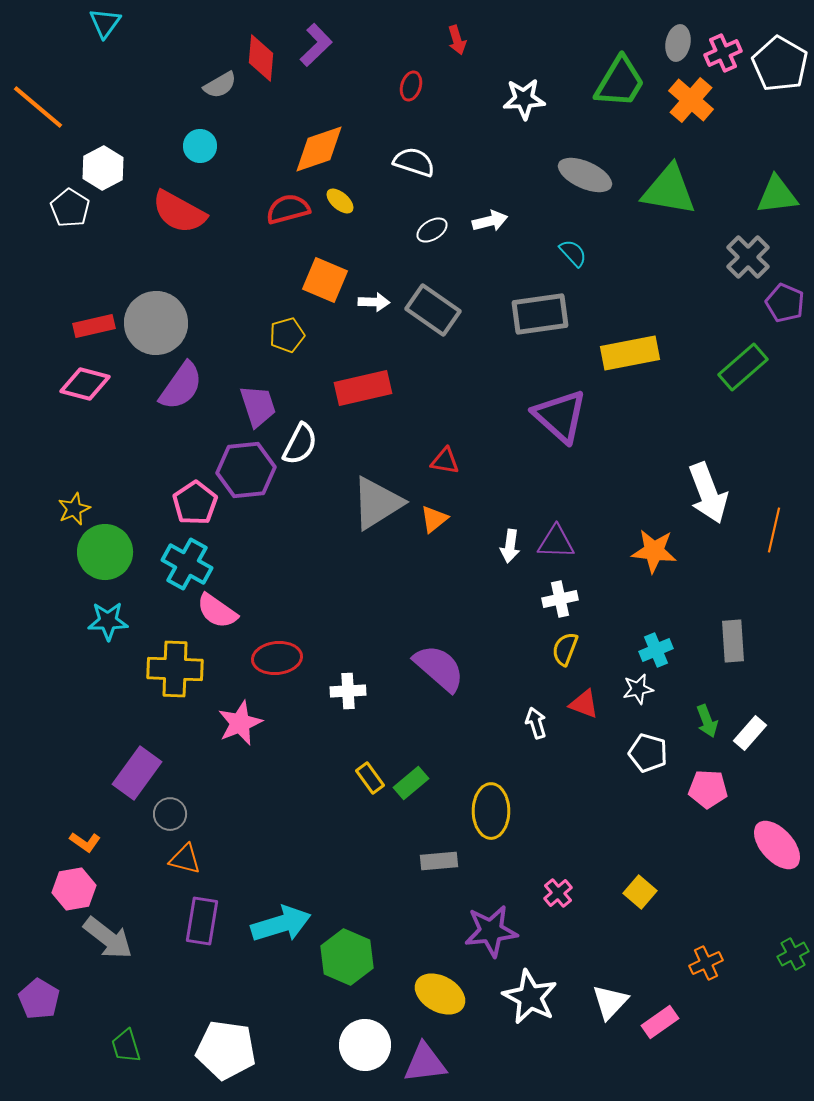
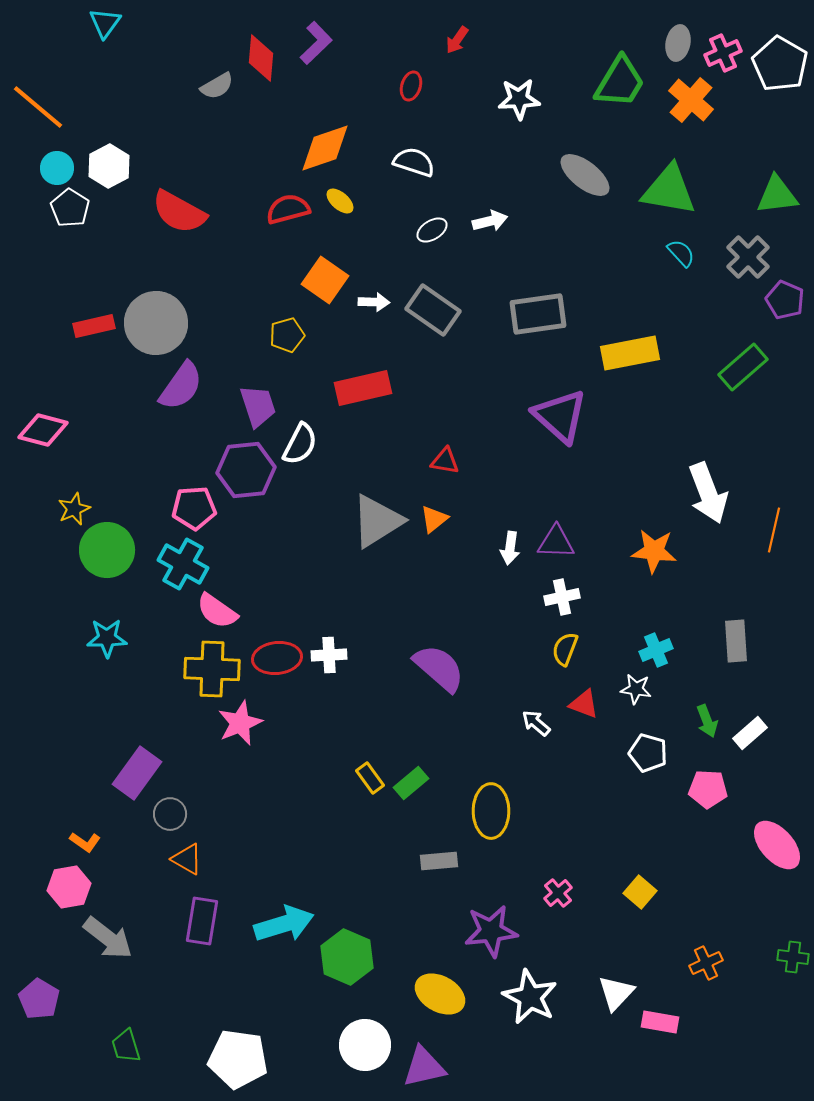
red arrow at (457, 40): rotated 52 degrees clockwise
purple L-shape at (316, 45): moved 2 px up
gray semicircle at (220, 85): moved 3 px left, 1 px down
white star at (524, 99): moved 5 px left
cyan circle at (200, 146): moved 143 px left, 22 px down
orange diamond at (319, 149): moved 6 px right, 1 px up
white hexagon at (103, 168): moved 6 px right, 2 px up
gray ellipse at (585, 175): rotated 14 degrees clockwise
cyan semicircle at (573, 253): moved 108 px right
orange square at (325, 280): rotated 12 degrees clockwise
purple pentagon at (785, 303): moved 3 px up
gray rectangle at (540, 314): moved 2 px left
pink diamond at (85, 384): moved 42 px left, 46 px down
pink pentagon at (195, 503): moved 1 px left, 5 px down; rotated 30 degrees clockwise
gray triangle at (377, 503): moved 18 px down
white arrow at (510, 546): moved 2 px down
green circle at (105, 552): moved 2 px right, 2 px up
cyan cross at (187, 564): moved 4 px left
white cross at (560, 599): moved 2 px right, 2 px up
cyan star at (108, 621): moved 1 px left, 17 px down
gray rectangle at (733, 641): moved 3 px right
yellow cross at (175, 669): moved 37 px right
white star at (638, 689): moved 2 px left; rotated 20 degrees clockwise
white cross at (348, 691): moved 19 px left, 36 px up
white arrow at (536, 723): rotated 32 degrees counterclockwise
white rectangle at (750, 733): rotated 8 degrees clockwise
orange triangle at (185, 859): moved 2 px right; rotated 16 degrees clockwise
pink hexagon at (74, 889): moved 5 px left, 2 px up
cyan arrow at (281, 924): moved 3 px right
green cross at (793, 954): moved 3 px down; rotated 36 degrees clockwise
white triangle at (610, 1002): moved 6 px right, 9 px up
pink rectangle at (660, 1022): rotated 45 degrees clockwise
white pentagon at (226, 1050): moved 12 px right, 9 px down
purple triangle at (425, 1063): moved 1 px left, 4 px down; rotated 6 degrees counterclockwise
